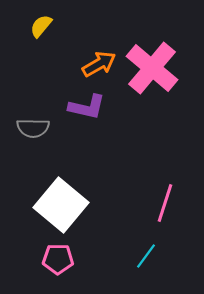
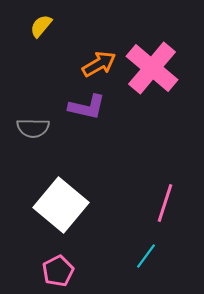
pink pentagon: moved 12 px down; rotated 28 degrees counterclockwise
